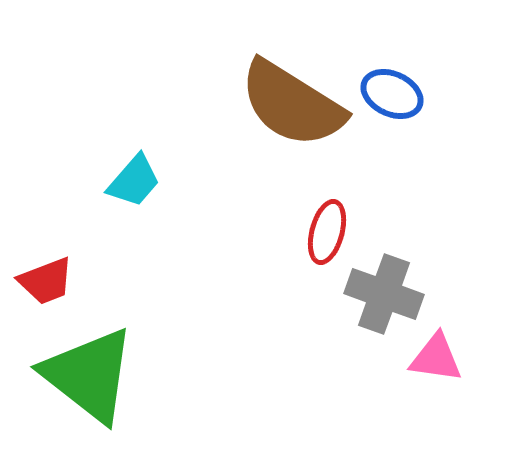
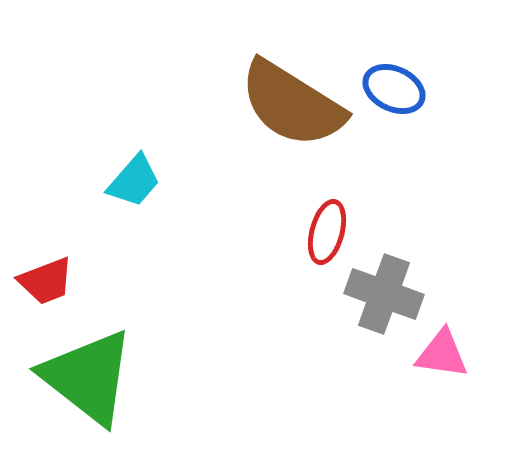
blue ellipse: moved 2 px right, 5 px up
pink triangle: moved 6 px right, 4 px up
green triangle: moved 1 px left, 2 px down
